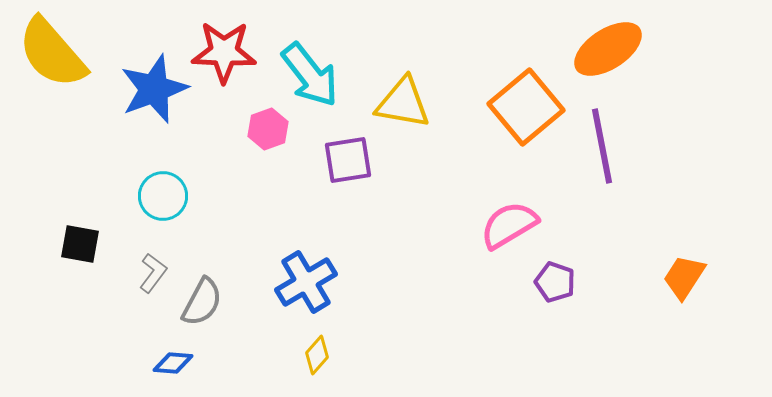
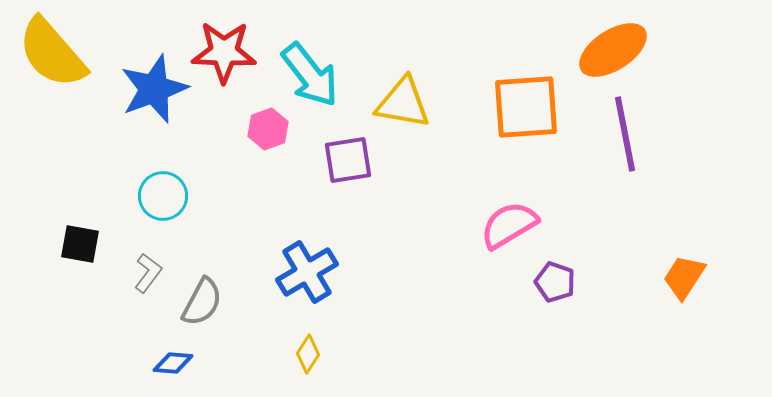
orange ellipse: moved 5 px right, 1 px down
orange square: rotated 36 degrees clockwise
purple line: moved 23 px right, 12 px up
gray L-shape: moved 5 px left
blue cross: moved 1 px right, 10 px up
yellow diamond: moved 9 px left, 1 px up; rotated 9 degrees counterclockwise
